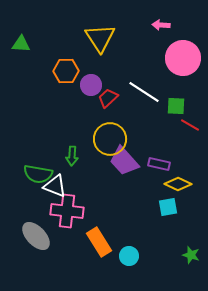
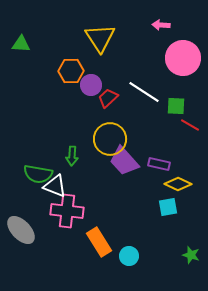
orange hexagon: moved 5 px right
gray ellipse: moved 15 px left, 6 px up
